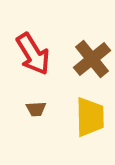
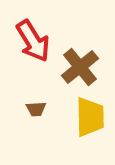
red arrow: moved 13 px up
brown cross: moved 12 px left, 8 px down
